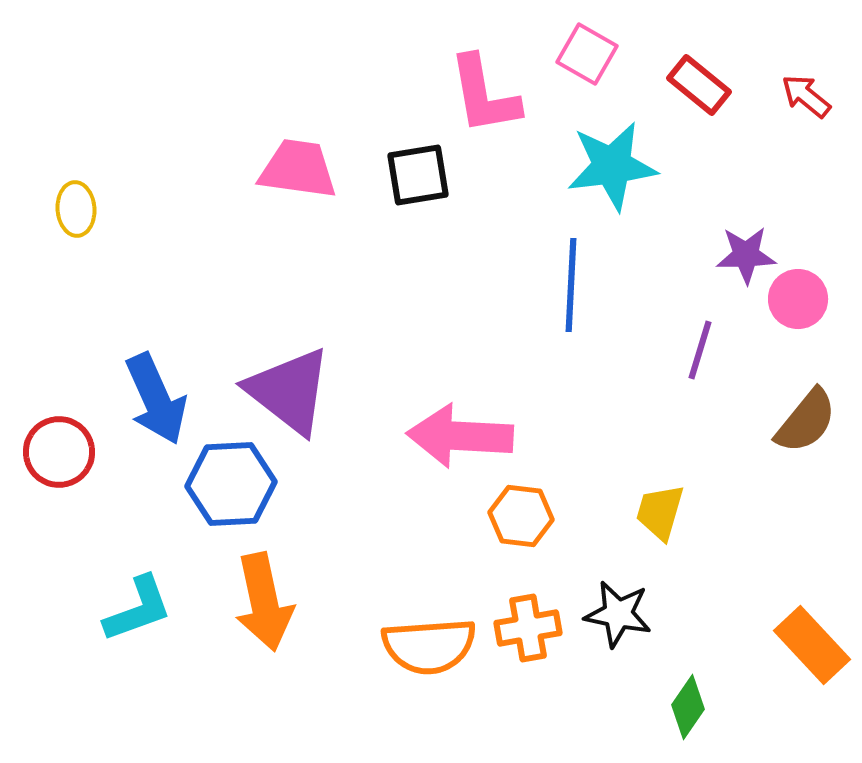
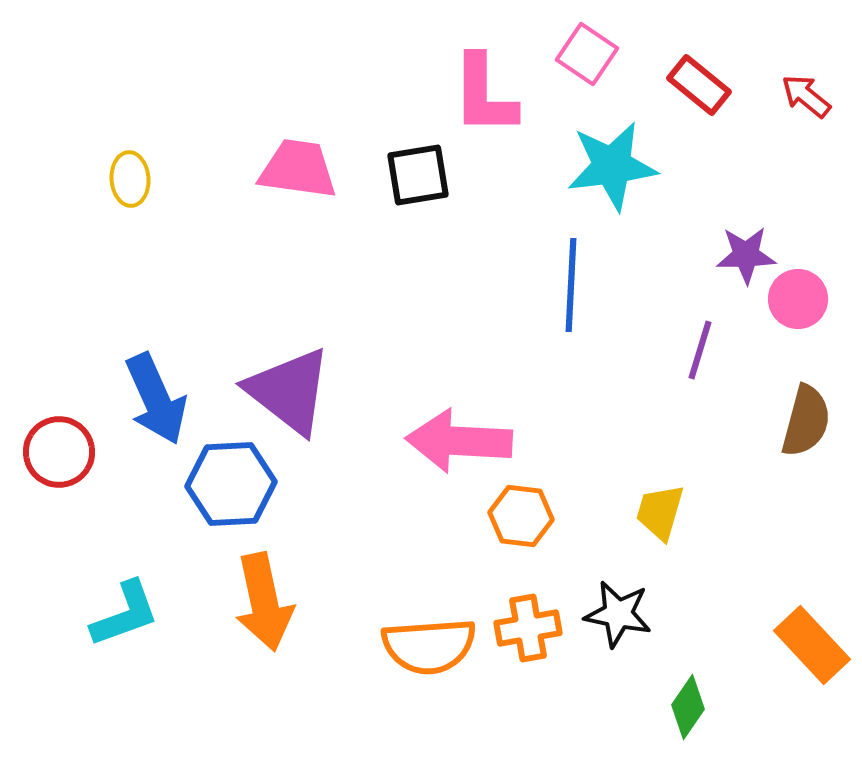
pink square: rotated 4 degrees clockwise
pink L-shape: rotated 10 degrees clockwise
yellow ellipse: moved 54 px right, 30 px up
brown semicircle: rotated 24 degrees counterclockwise
pink arrow: moved 1 px left, 5 px down
cyan L-shape: moved 13 px left, 5 px down
